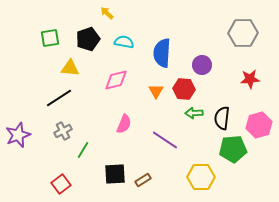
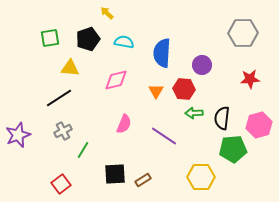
purple line: moved 1 px left, 4 px up
